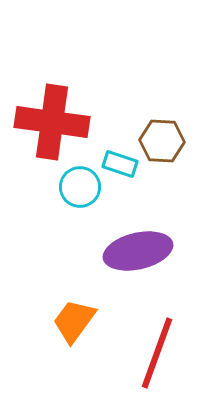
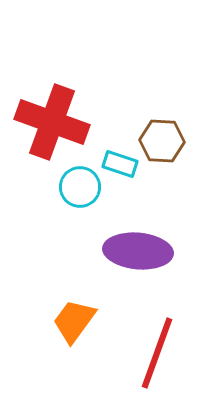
red cross: rotated 12 degrees clockwise
purple ellipse: rotated 18 degrees clockwise
